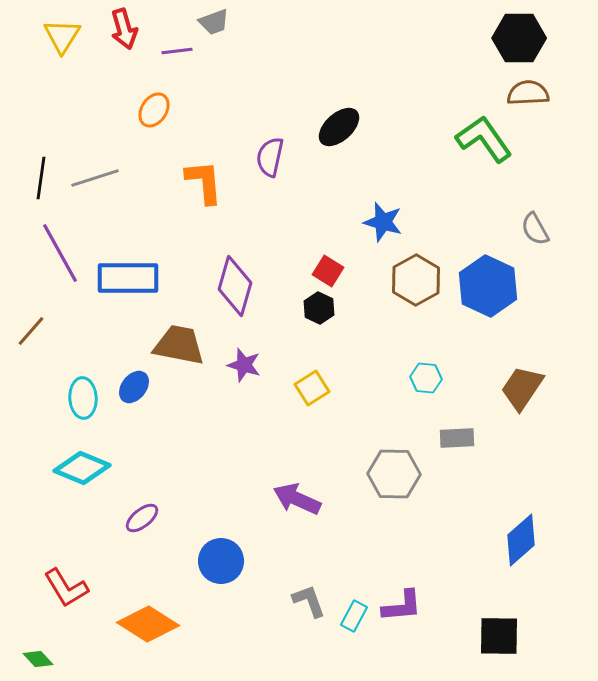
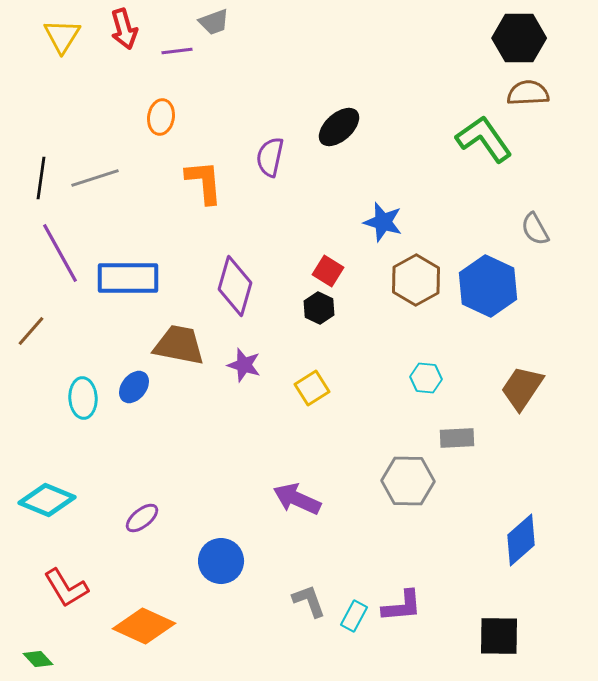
orange ellipse at (154, 110): moved 7 px right, 7 px down; rotated 24 degrees counterclockwise
cyan diamond at (82, 468): moved 35 px left, 32 px down
gray hexagon at (394, 474): moved 14 px right, 7 px down
orange diamond at (148, 624): moved 4 px left, 2 px down; rotated 8 degrees counterclockwise
